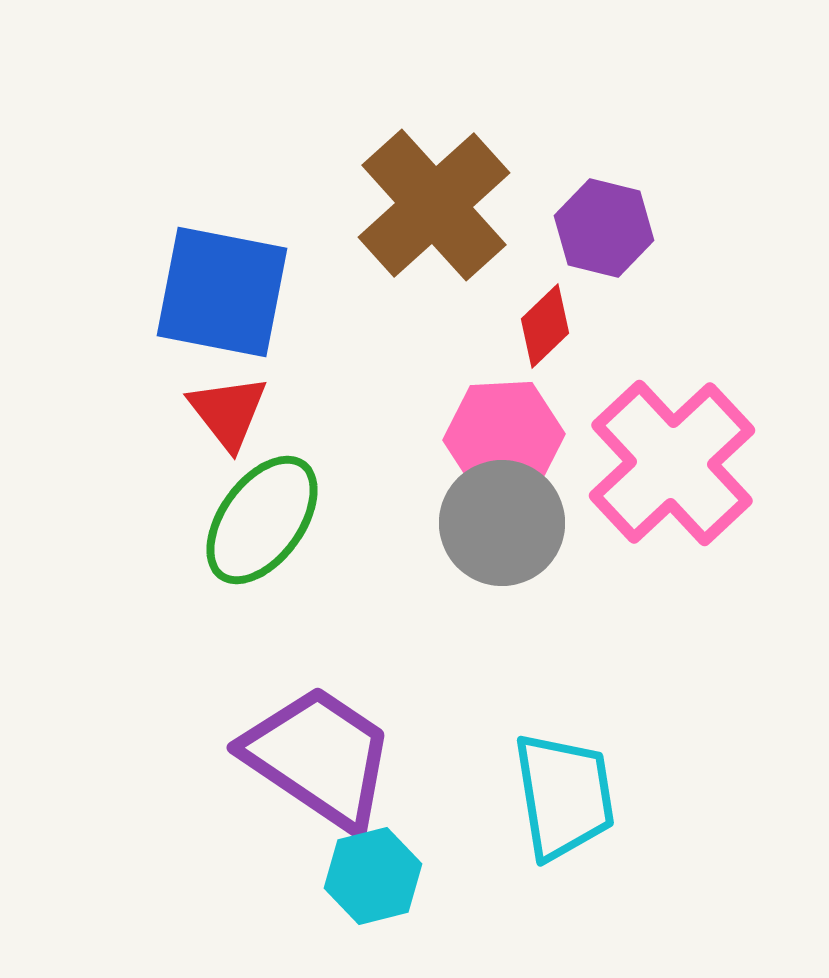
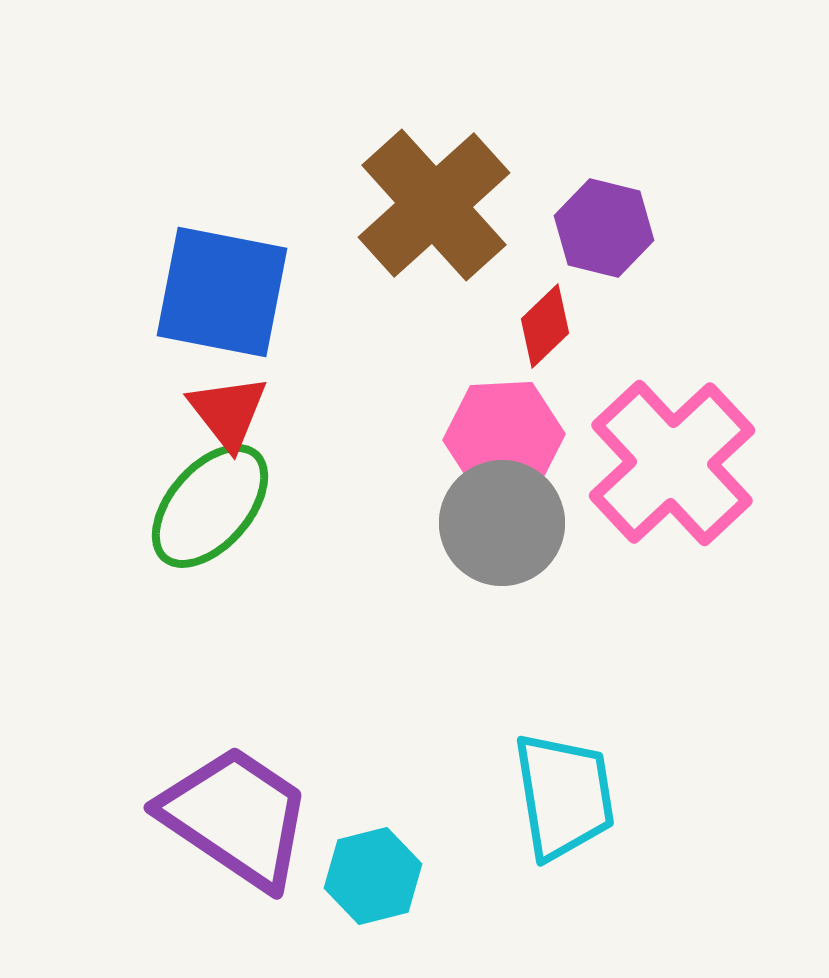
green ellipse: moved 52 px left, 14 px up; rotated 5 degrees clockwise
purple trapezoid: moved 83 px left, 60 px down
